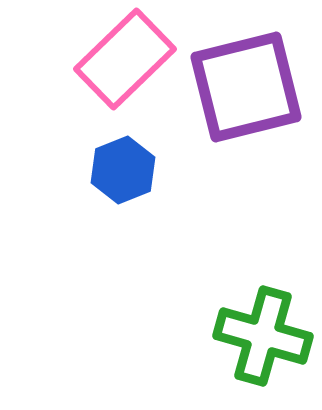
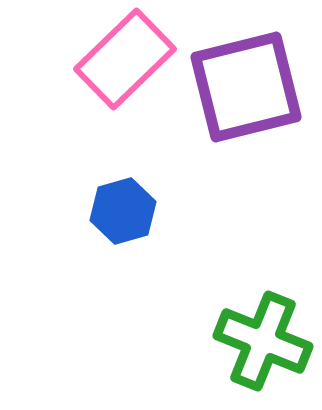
blue hexagon: moved 41 px down; rotated 6 degrees clockwise
green cross: moved 5 px down; rotated 6 degrees clockwise
